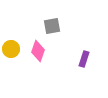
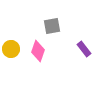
purple rectangle: moved 10 px up; rotated 56 degrees counterclockwise
